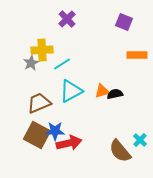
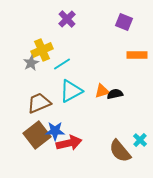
yellow cross: rotated 20 degrees counterclockwise
brown square: rotated 24 degrees clockwise
